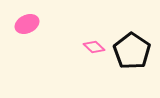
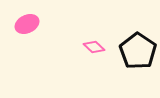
black pentagon: moved 6 px right
